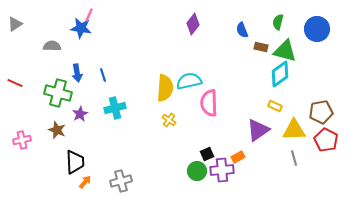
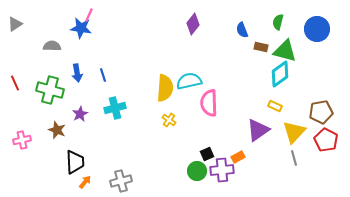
red line: rotated 42 degrees clockwise
green cross: moved 8 px left, 3 px up
yellow triangle: moved 2 px down; rotated 45 degrees counterclockwise
